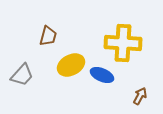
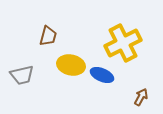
yellow cross: rotated 30 degrees counterclockwise
yellow ellipse: rotated 40 degrees clockwise
gray trapezoid: rotated 35 degrees clockwise
brown arrow: moved 1 px right, 1 px down
